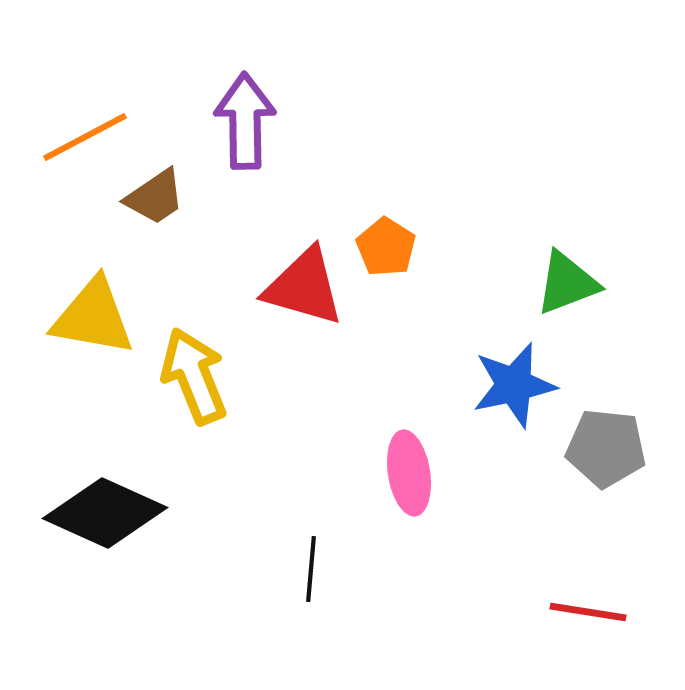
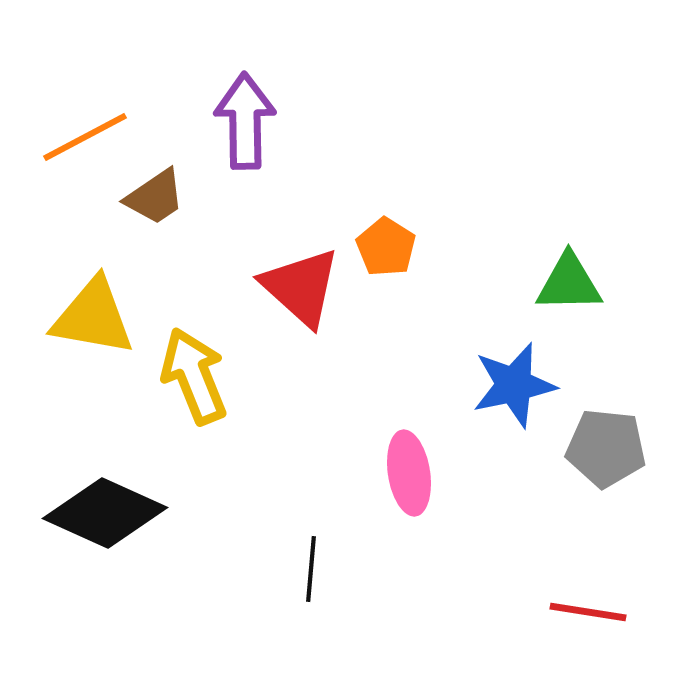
green triangle: moved 2 px right; rotated 20 degrees clockwise
red triangle: moved 3 px left; rotated 26 degrees clockwise
